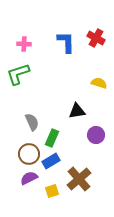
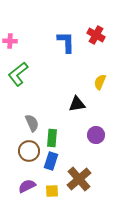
red cross: moved 3 px up
pink cross: moved 14 px left, 3 px up
green L-shape: rotated 20 degrees counterclockwise
yellow semicircle: moved 1 px right, 1 px up; rotated 84 degrees counterclockwise
black triangle: moved 7 px up
gray semicircle: moved 1 px down
green rectangle: rotated 18 degrees counterclockwise
brown circle: moved 3 px up
blue rectangle: rotated 42 degrees counterclockwise
purple semicircle: moved 2 px left, 8 px down
yellow square: rotated 16 degrees clockwise
